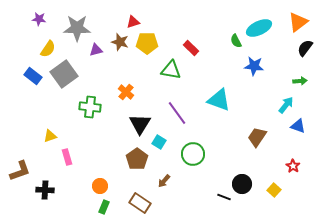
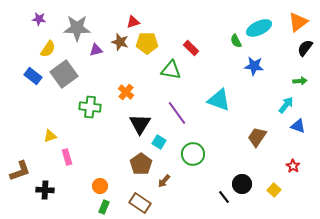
brown pentagon: moved 4 px right, 5 px down
black line: rotated 32 degrees clockwise
